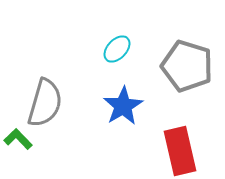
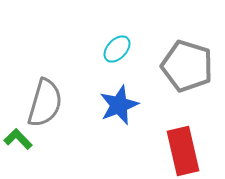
blue star: moved 4 px left, 1 px up; rotated 9 degrees clockwise
red rectangle: moved 3 px right
